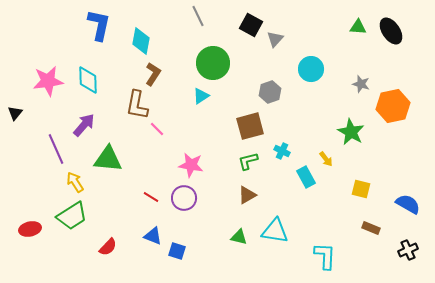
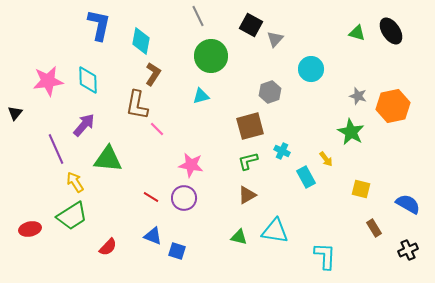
green triangle at (358, 27): moved 1 px left, 6 px down; rotated 12 degrees clockwise
green circle at (213, 63): moved 2 px left, 7 px up
gray star at (361, 84): moved 3 px left, 12 px down
cyan triangle at (201, 96): rotated 18 degrees clockwise
brown rectangle at (371, 228): moved 3 px right; rotated 36 degrees clockwise
